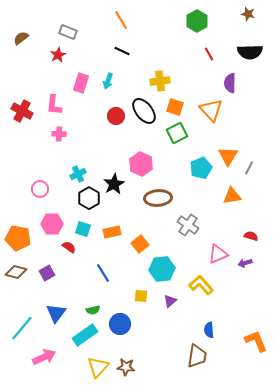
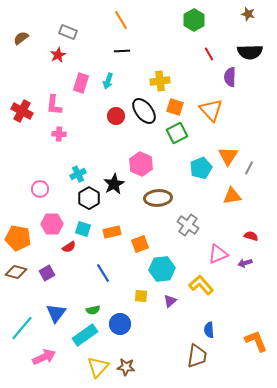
green hexagon at (197, 21): moved 3 px left, 1 px up
black line at (122, 51): rotated 28 degrees counterclockwise
purple semicircle at (230, 83): moved 6 px up
orange square at (140, 244): rotated 18 degrees clockwise
red semicircle at (69, 247): rotated 112 degrees clockwise
